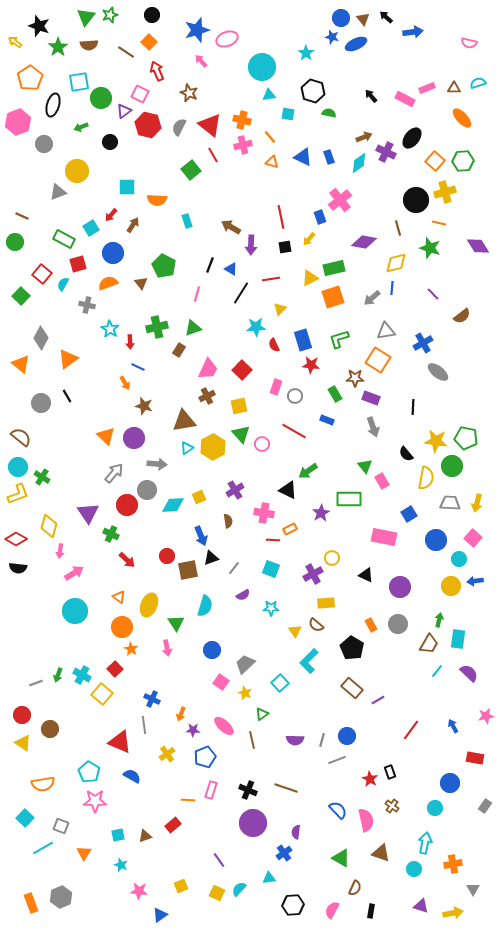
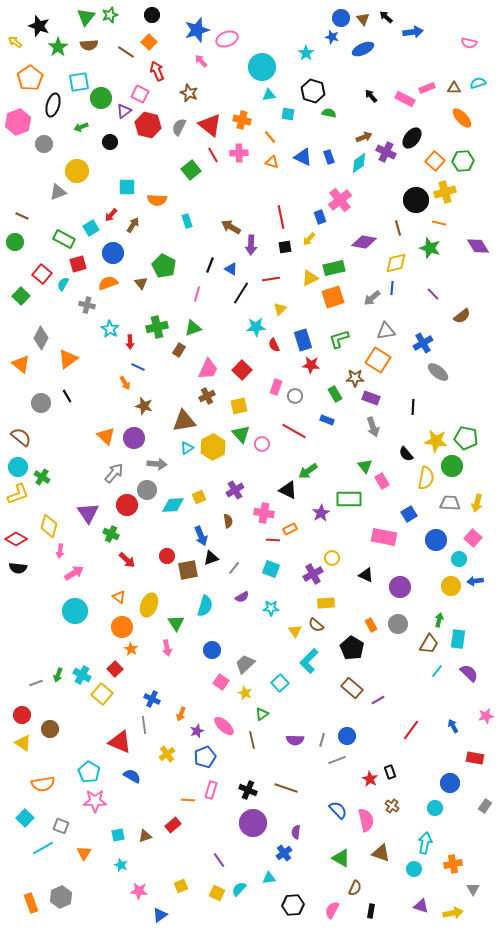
blue ellipse at (356, 44): moved 7 px right, 5 px down
pink cross at (243, 145): moved 4 px left, 8 px down; rotated 12 degrees clockwise
purple semicircle at (243, 595): moved 1 px left, 2 px down
purple star at (193, 730): moved 4 px right, 1 px down; rotated 24 degrees counterclockwise
